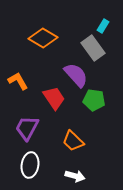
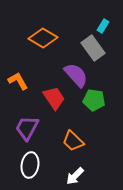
white arrow: rotated 120 degrees clockwise
